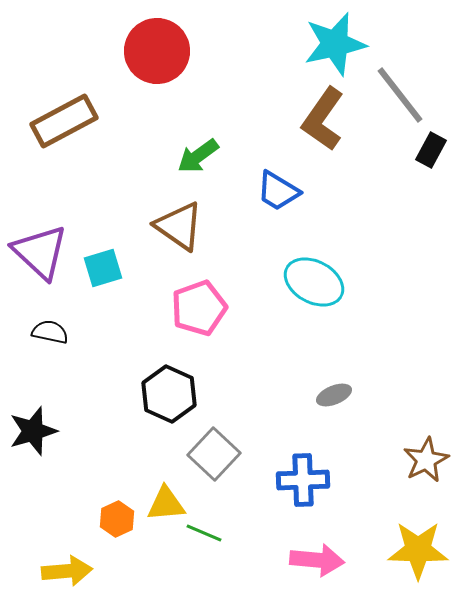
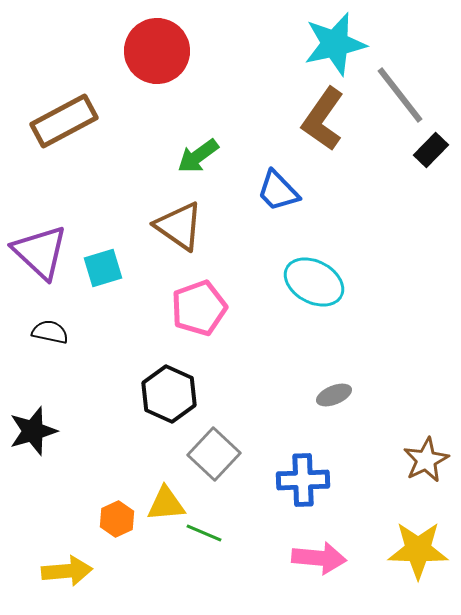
black rectangle: rotated 16 degrees clockwise
blue trapezoid: rotated 15 degrees clockwise
pink arrow: moved 2 px right, 2 px up
